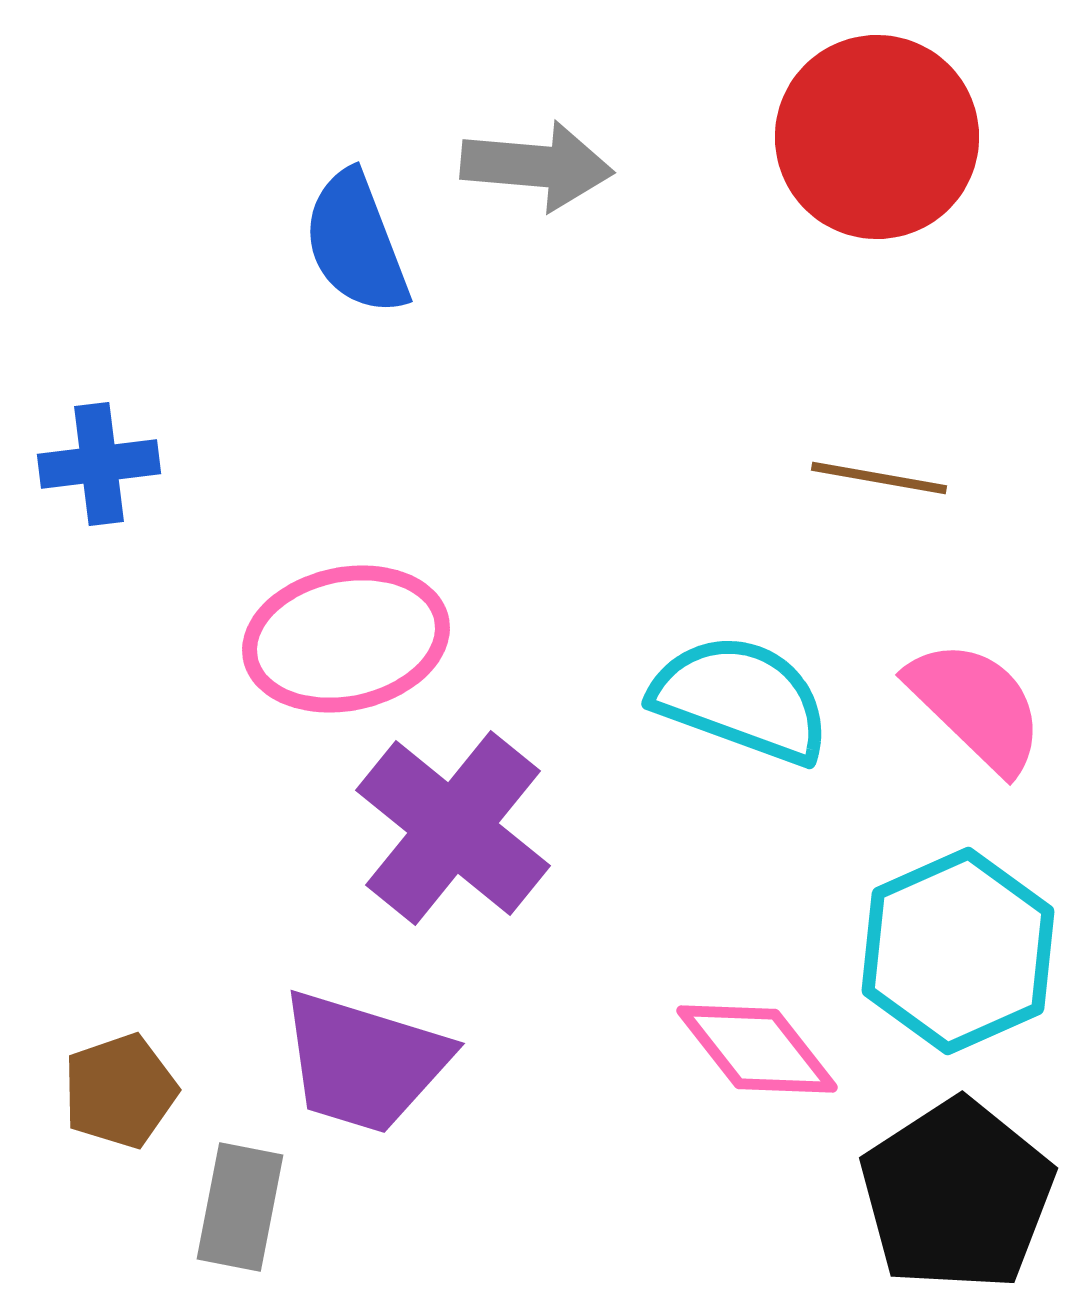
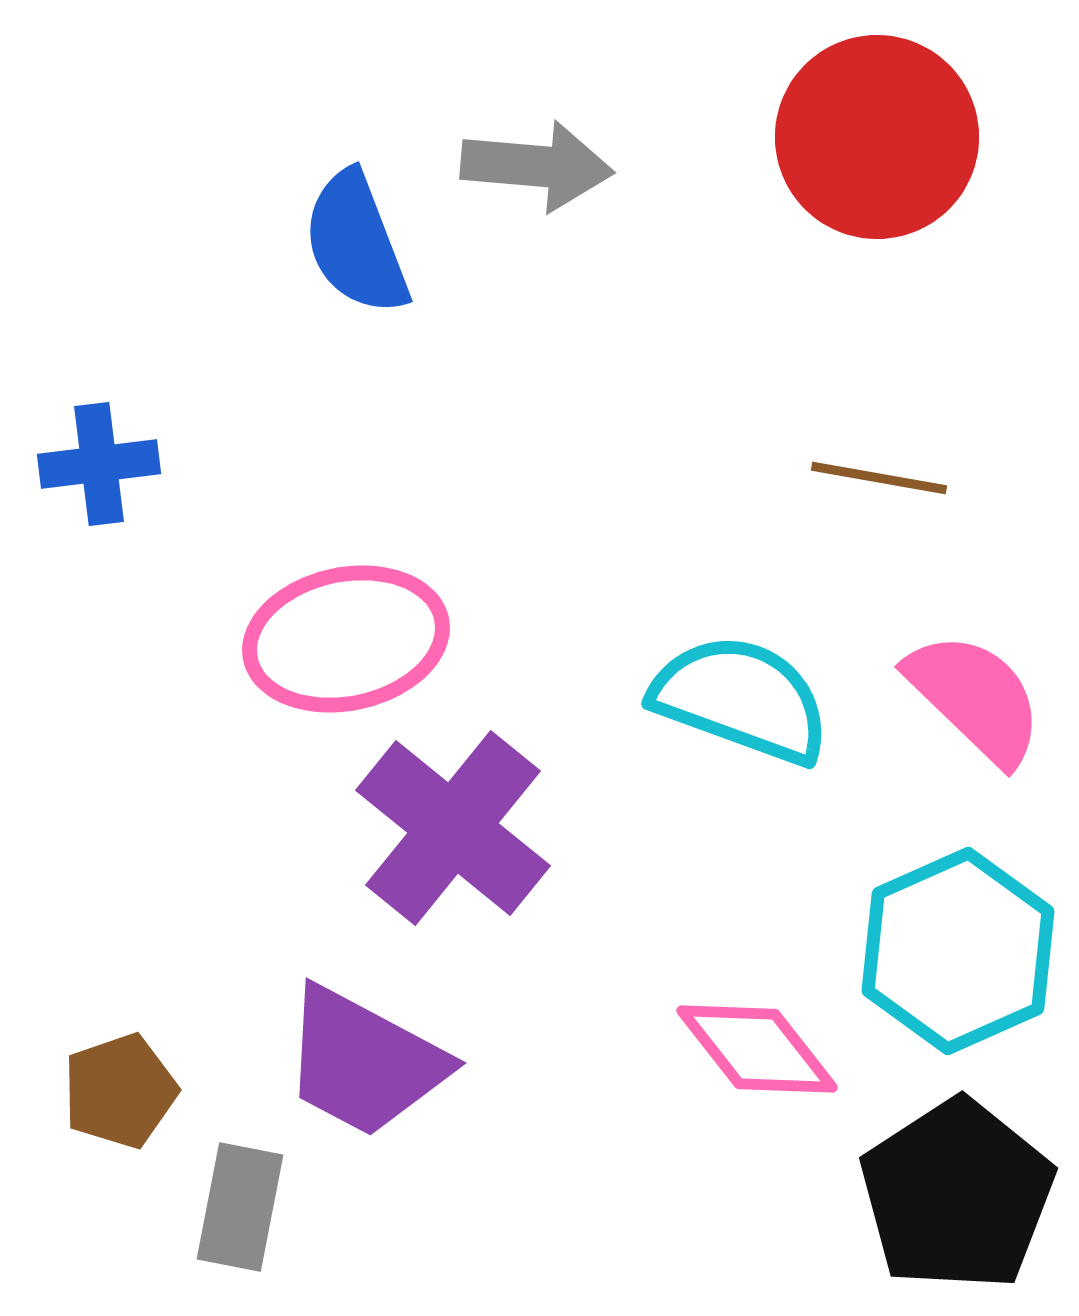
pink semicircle: moved 1 px left, 8 px up
purple trapezoid: rotated 11 degrees clockwise
